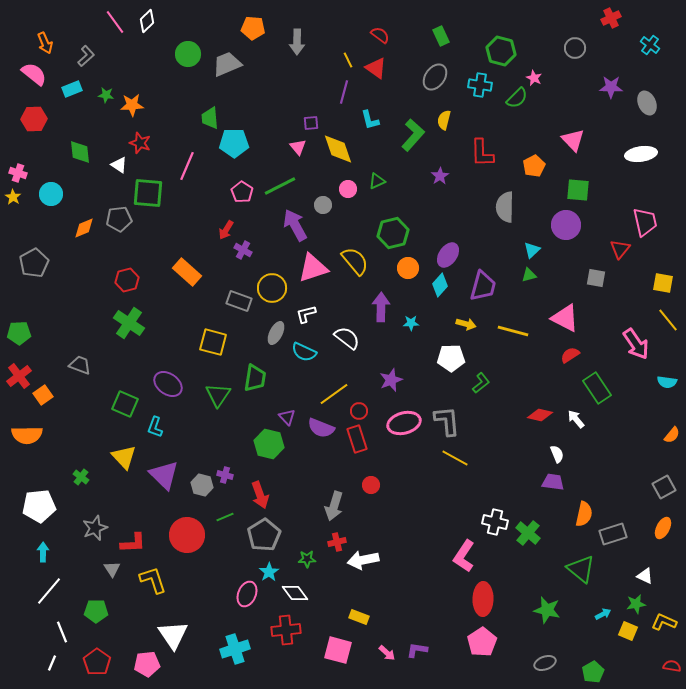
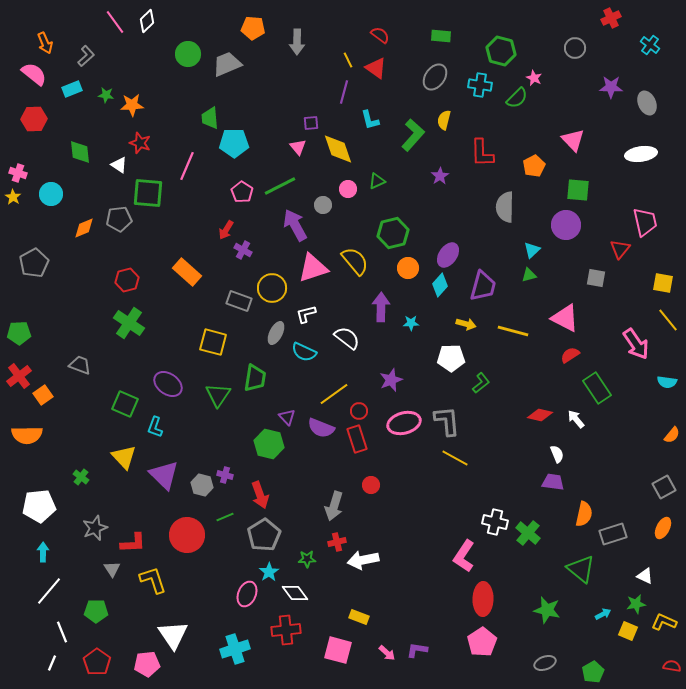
green rectangle at (441, 36): rotated 60 degrees counterclockwise
